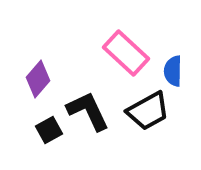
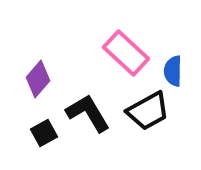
black L-shape: moved 2 px down; rotated 6 degrees counterclockwise
black square: moved 5 px left, 3 px down
